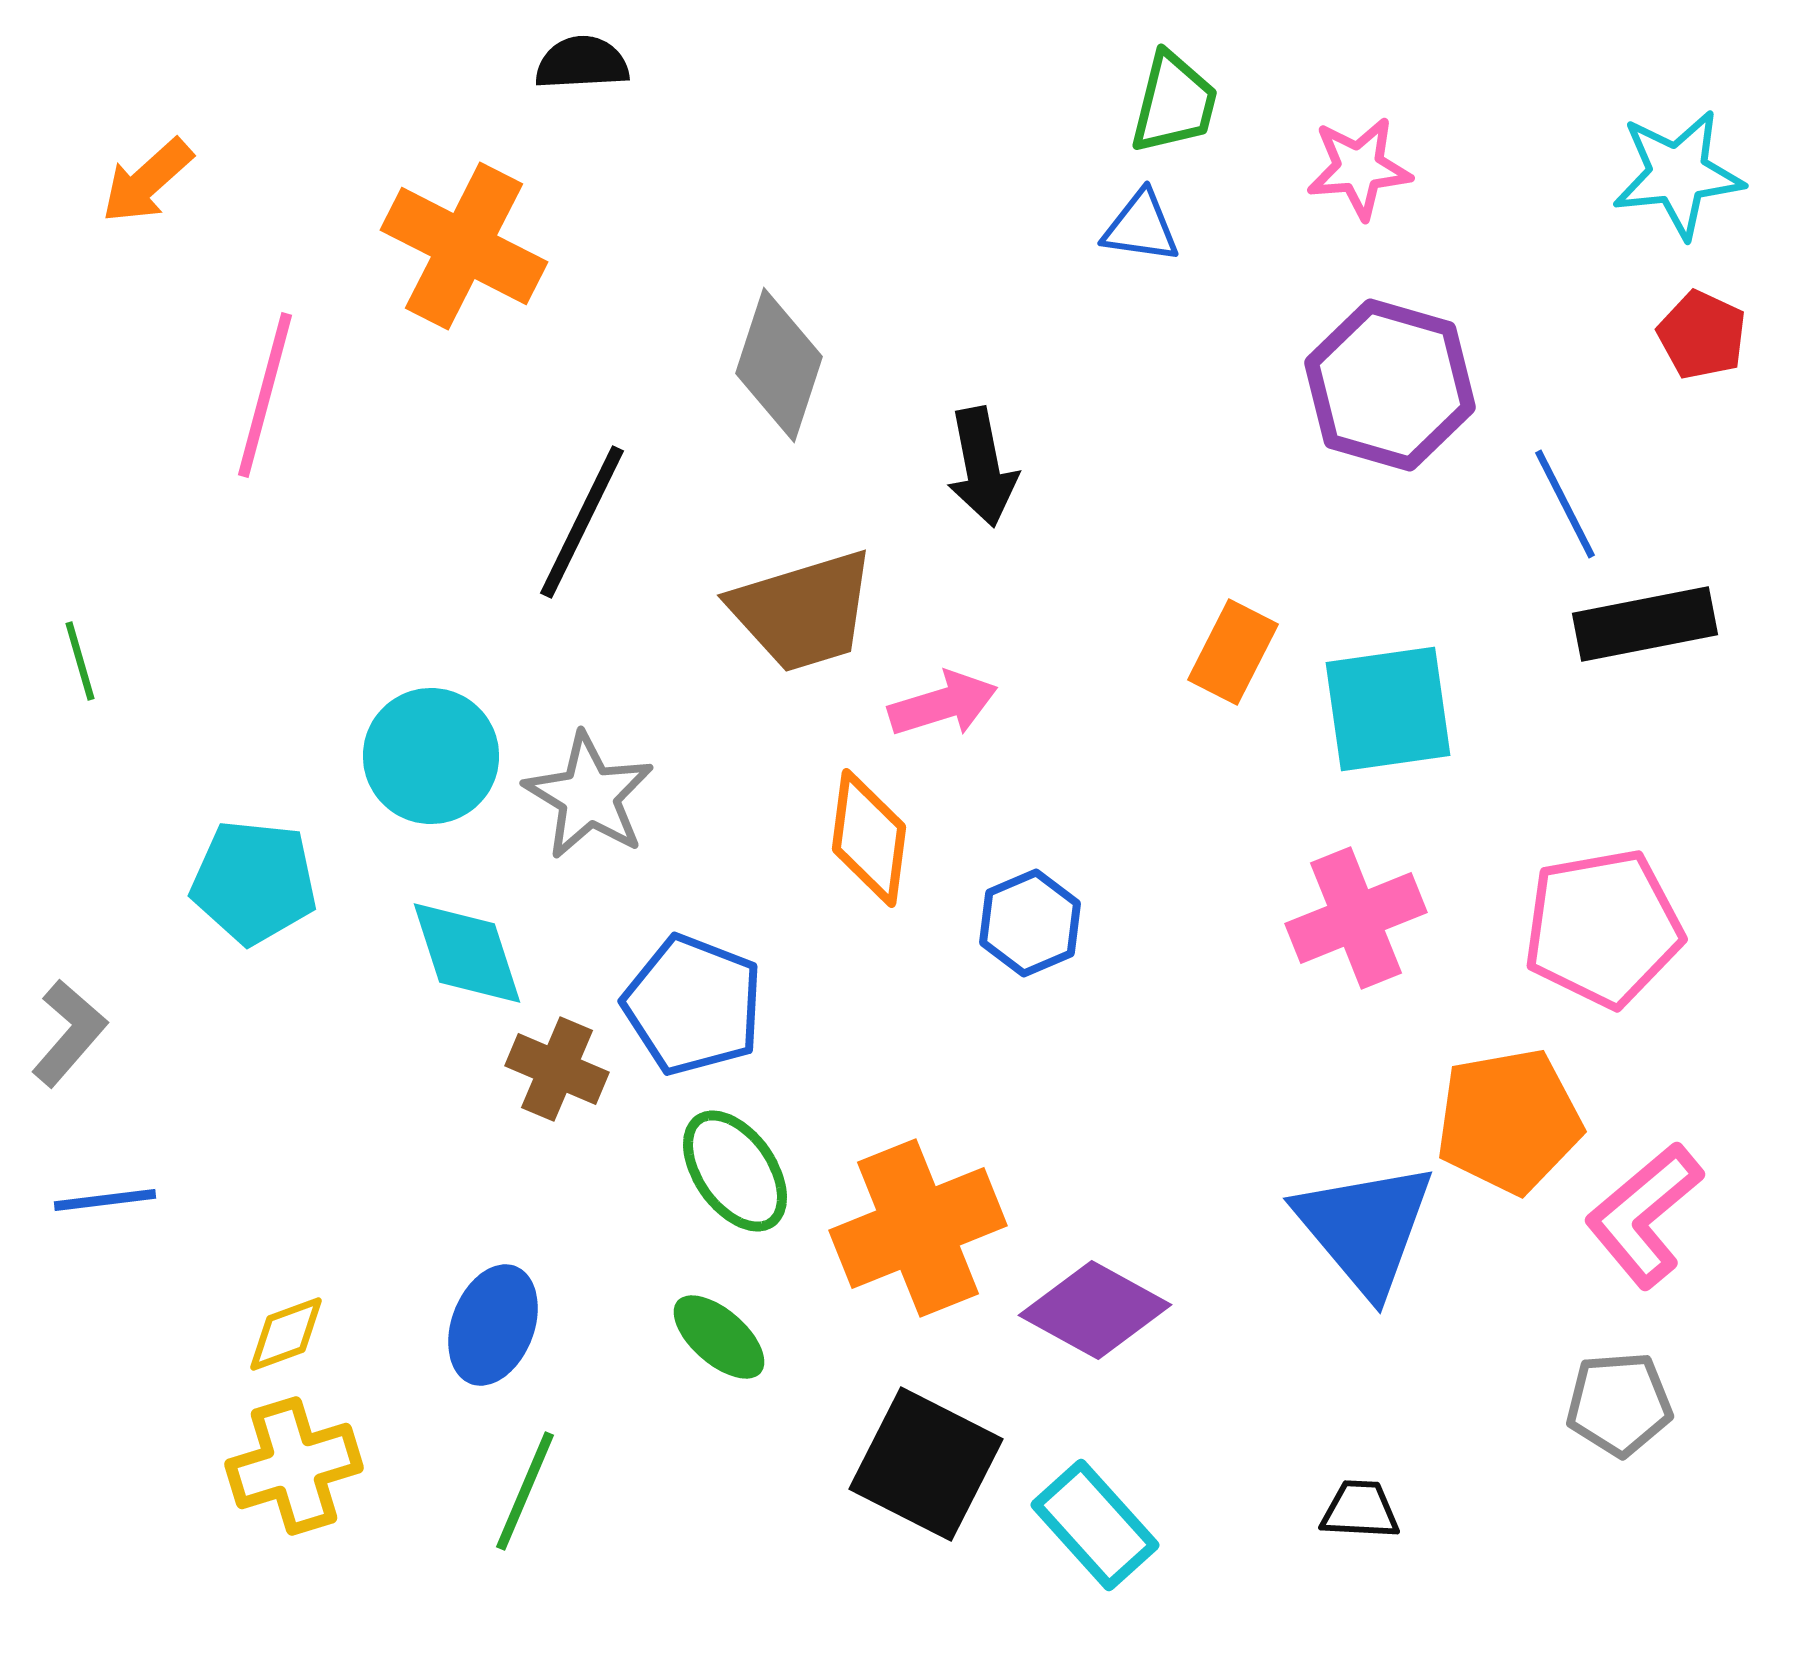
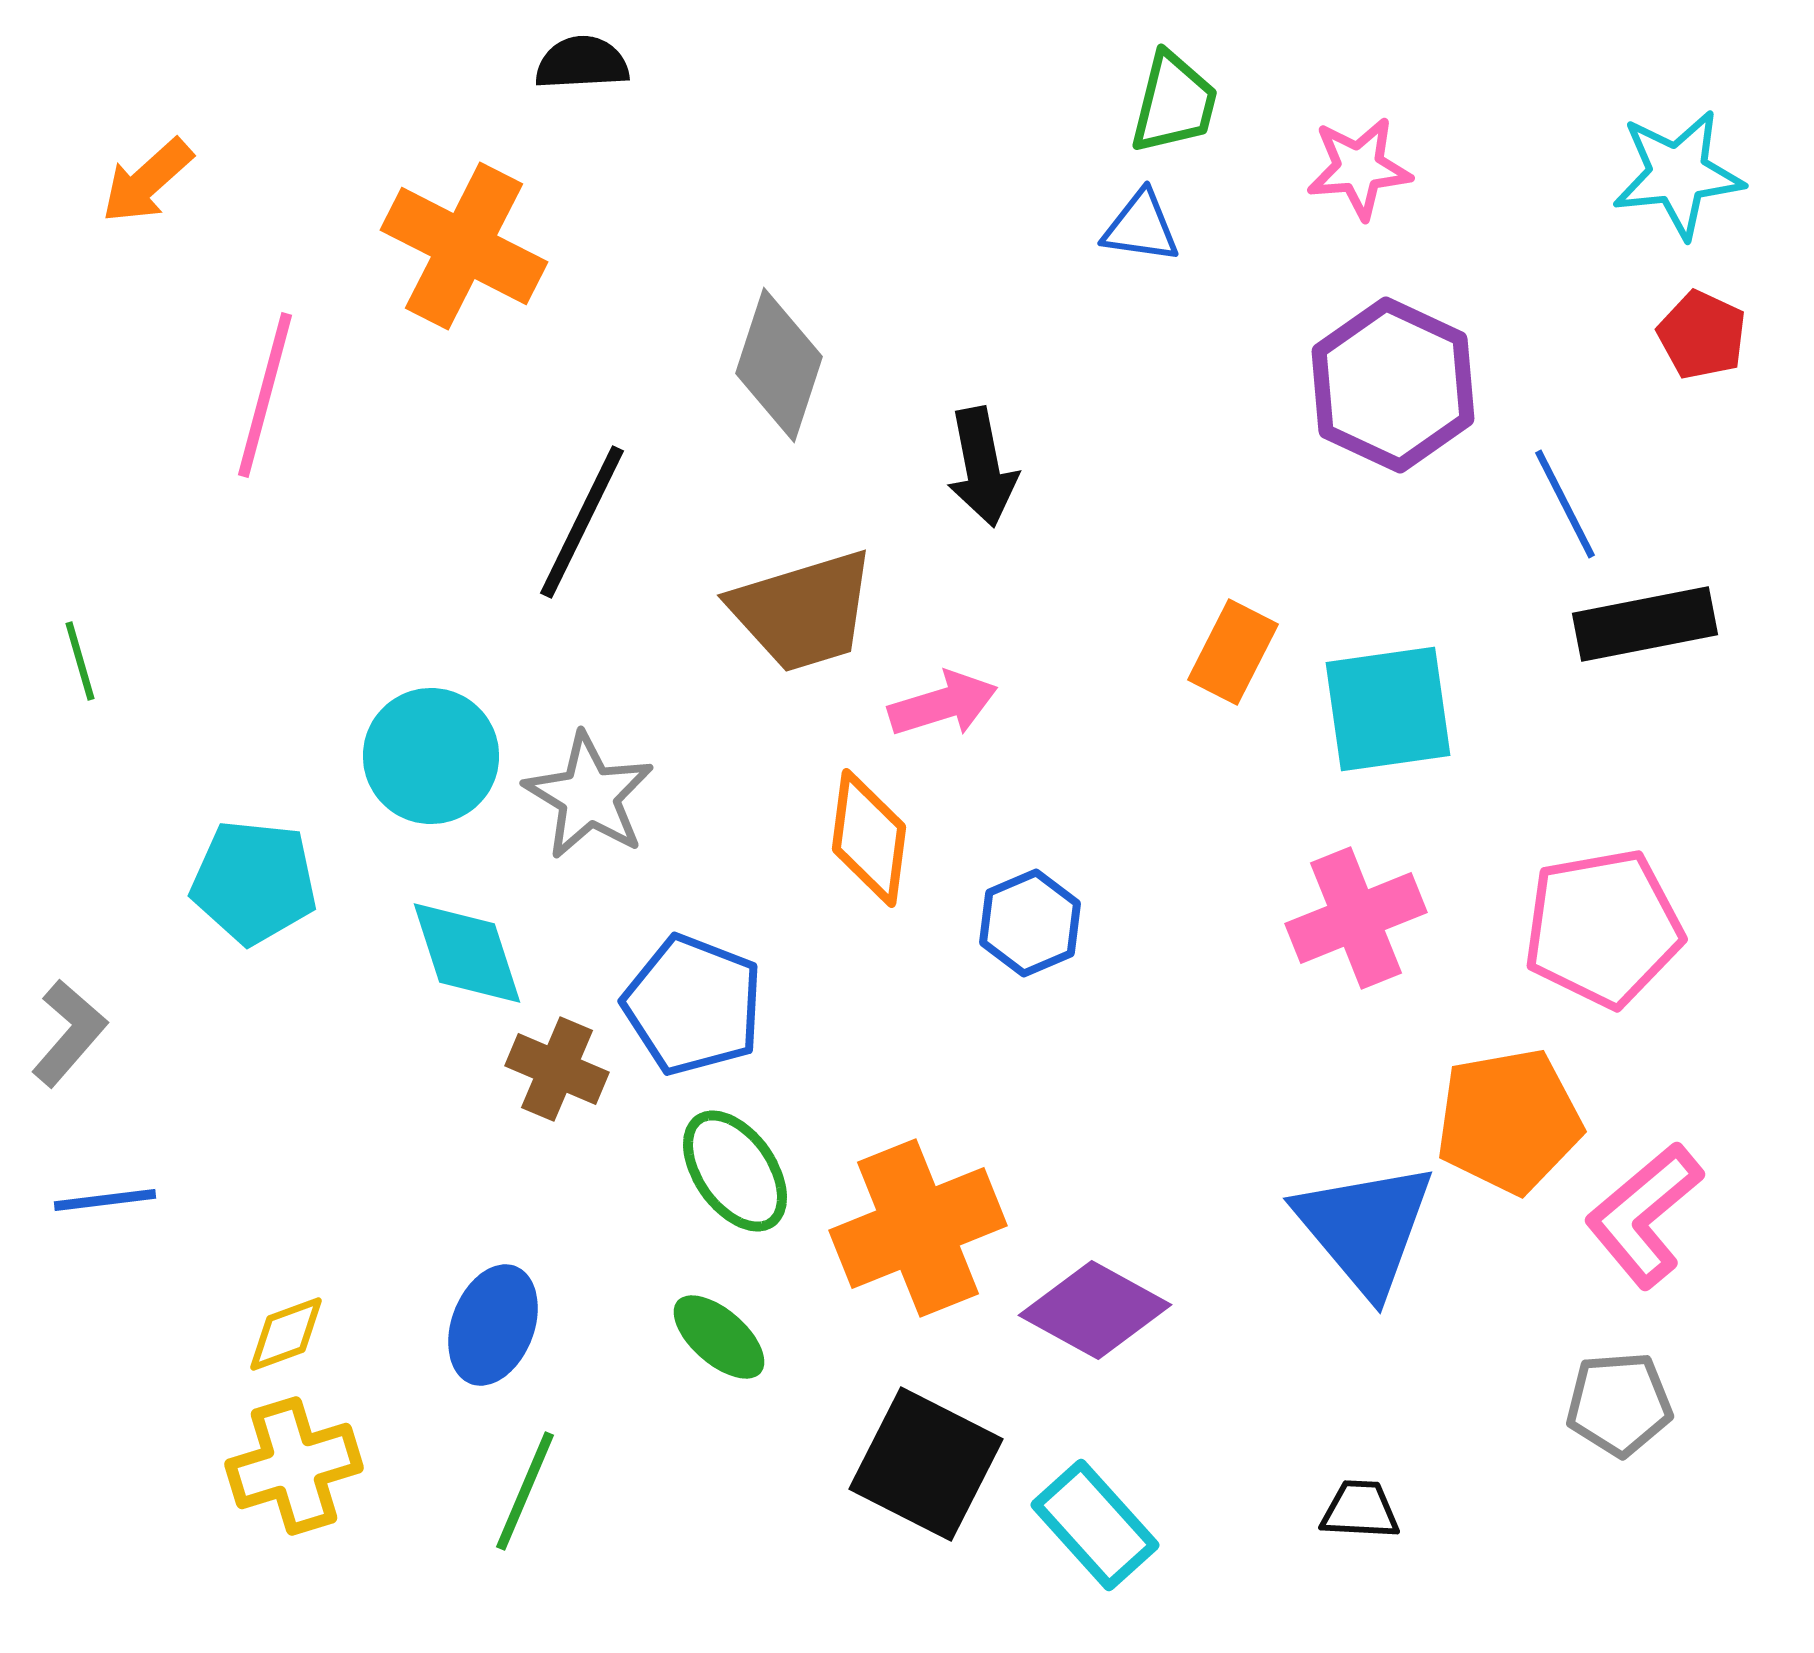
purple hexagon at (1390, 385): moved 3 px right; rotated 9 degrees clockwise
